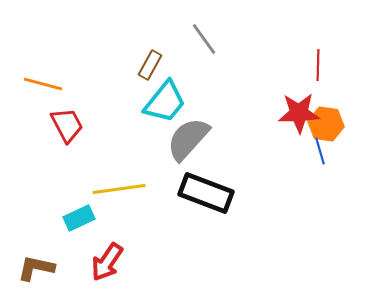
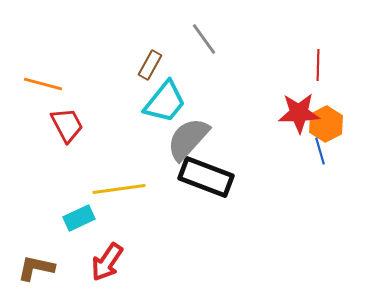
orange hexagon: rotated 24 degrees clockwise
black rectangle: moved 16 px up
